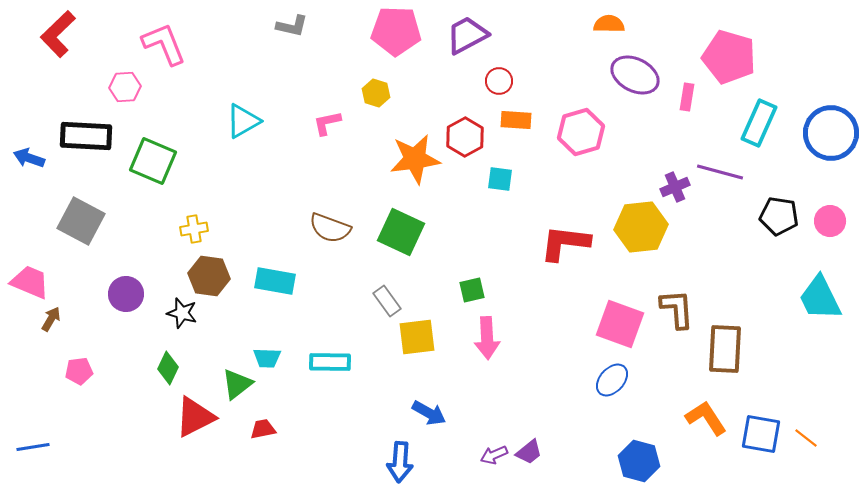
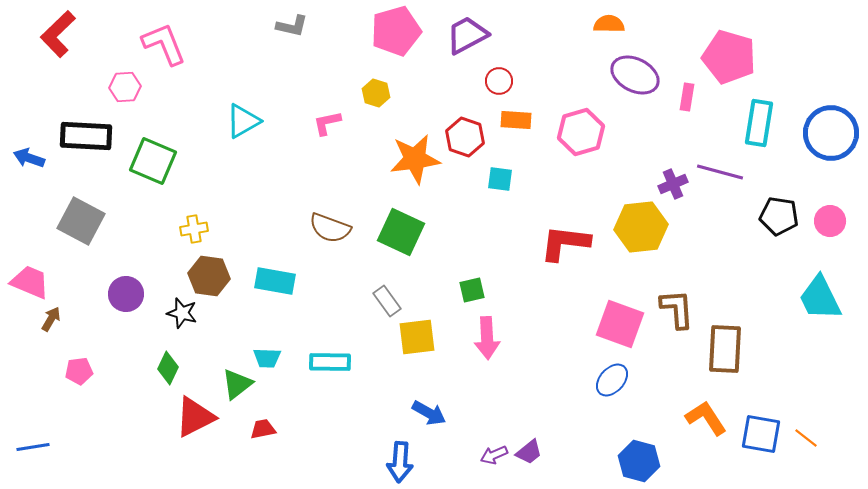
pink pentagon at (396, 31): rotated 18 degrees counterclockwise
cyan rectangle at (759, 123): rotated 15 degrees counterclockwise
red hexagon at (465, 137): rotated 12 degrees counterclockwise
purple cross at (675, 187): moved 2 px left, 3 px up
